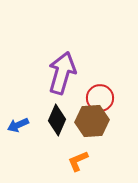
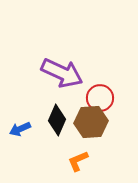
purple arrow: rotated 99 degrees clockwise
brown hexagon: moved 1 px left, 1 px down
blue arrow: moved 2 px right, 4 px down
